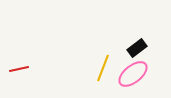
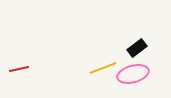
yellow line: rotated 48 degrees clockwise
pink ellipse: rotated 24 degrees clockwise
